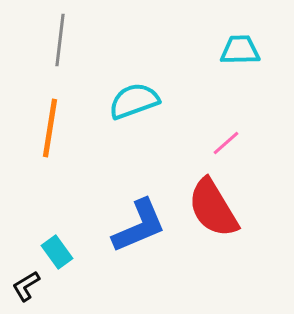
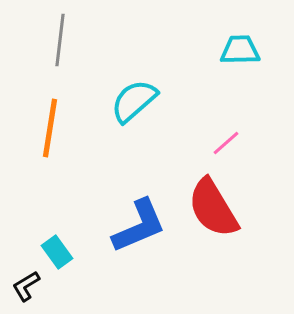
cyan semicircle: rotated 21 degrees counterclockwise
